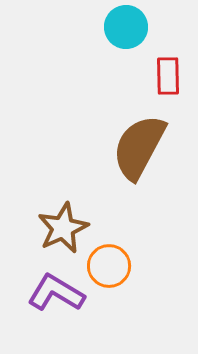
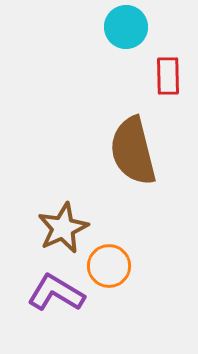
brown semicircle: moved 6 px left, 4 px down; rotated 42 degrees counterclockwise
